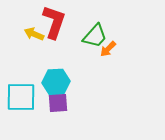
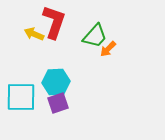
purple square: rotated 15 degrees counterclockwise
